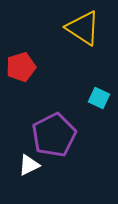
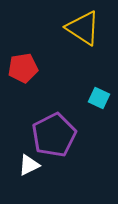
red pentagon: moved 2 px right, 1 px down; rotated 8 degrees clockwise
